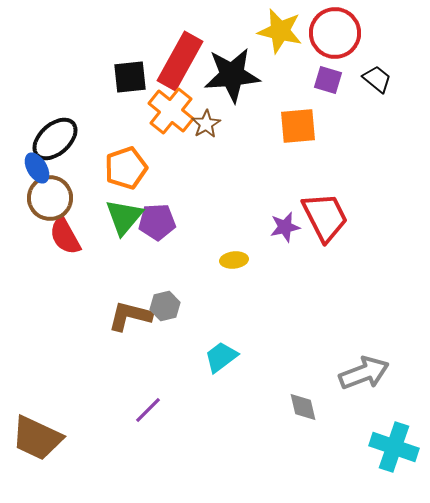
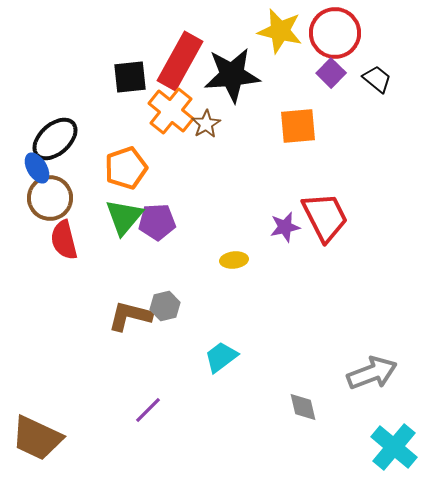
purple square: moved 3 px right, 7 px up; rotated 28 degrees clockwise
red semicircle: moved 1 px left, 4 px down; rotated 15 degrees clockwise
gray arrow: moved 8 px right
cyan cross: rotated 21 degrees clockwise
